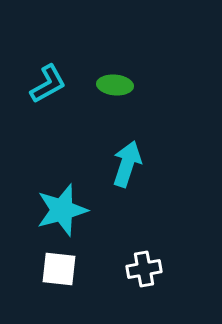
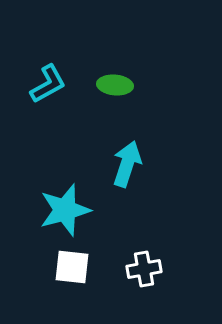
cyan star: moved 3 px right
white square: moved 13 px right, 2 px up
